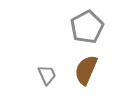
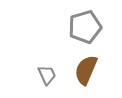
gray pentagon: moved 2 px left; rotated 12 degrees clockwise
